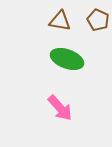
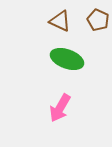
brown triangle: rotated 15 degrees clockwise
pink arrow: rotated 72 degrees clockwise
